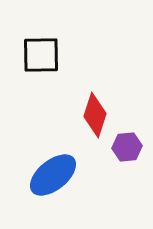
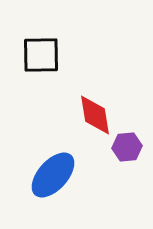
red diamond: rotated 27 degrees counterclockwise
blue ellipse: rotated 9 degrees counterclockwise
